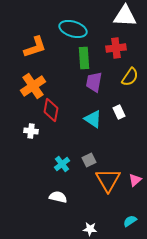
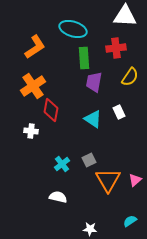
orange L-shape: rotated 15 degrees counterclockwise
